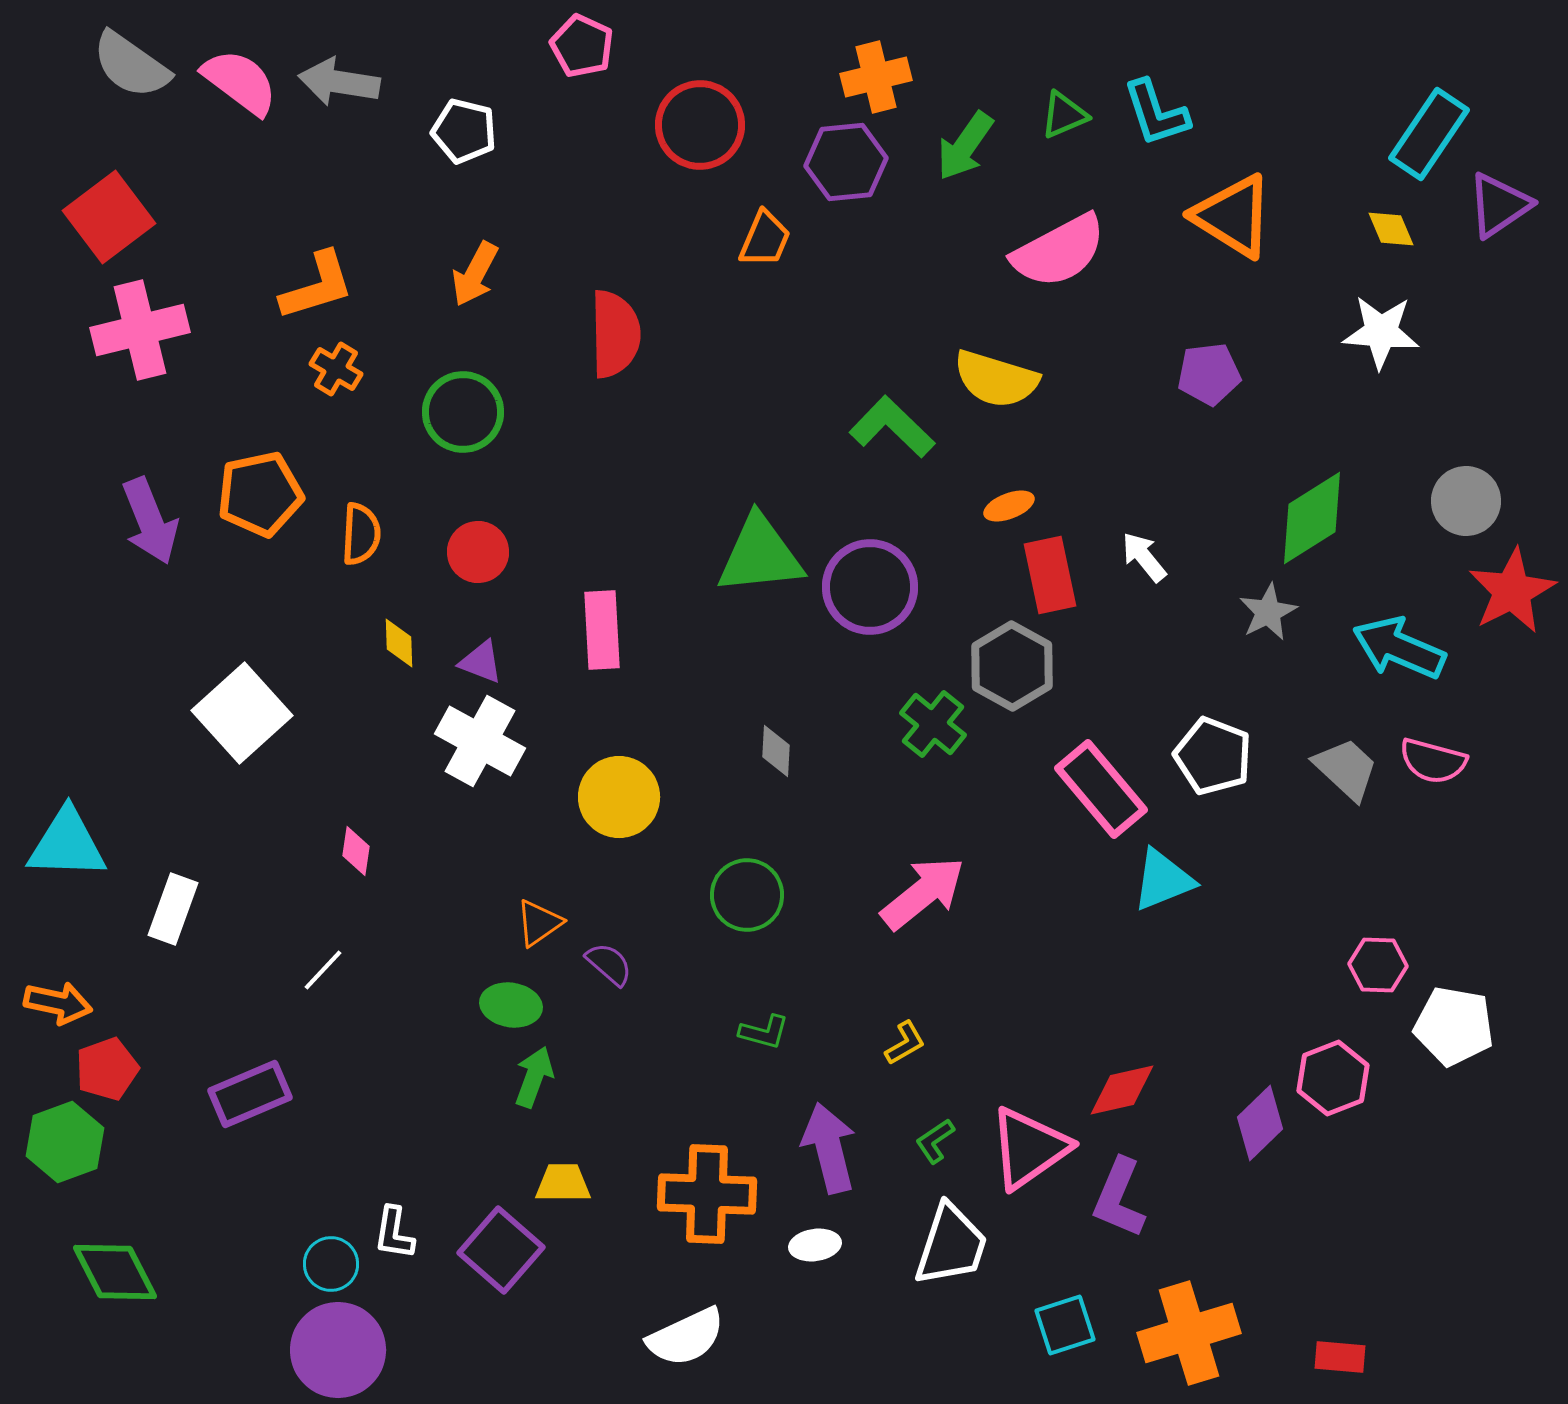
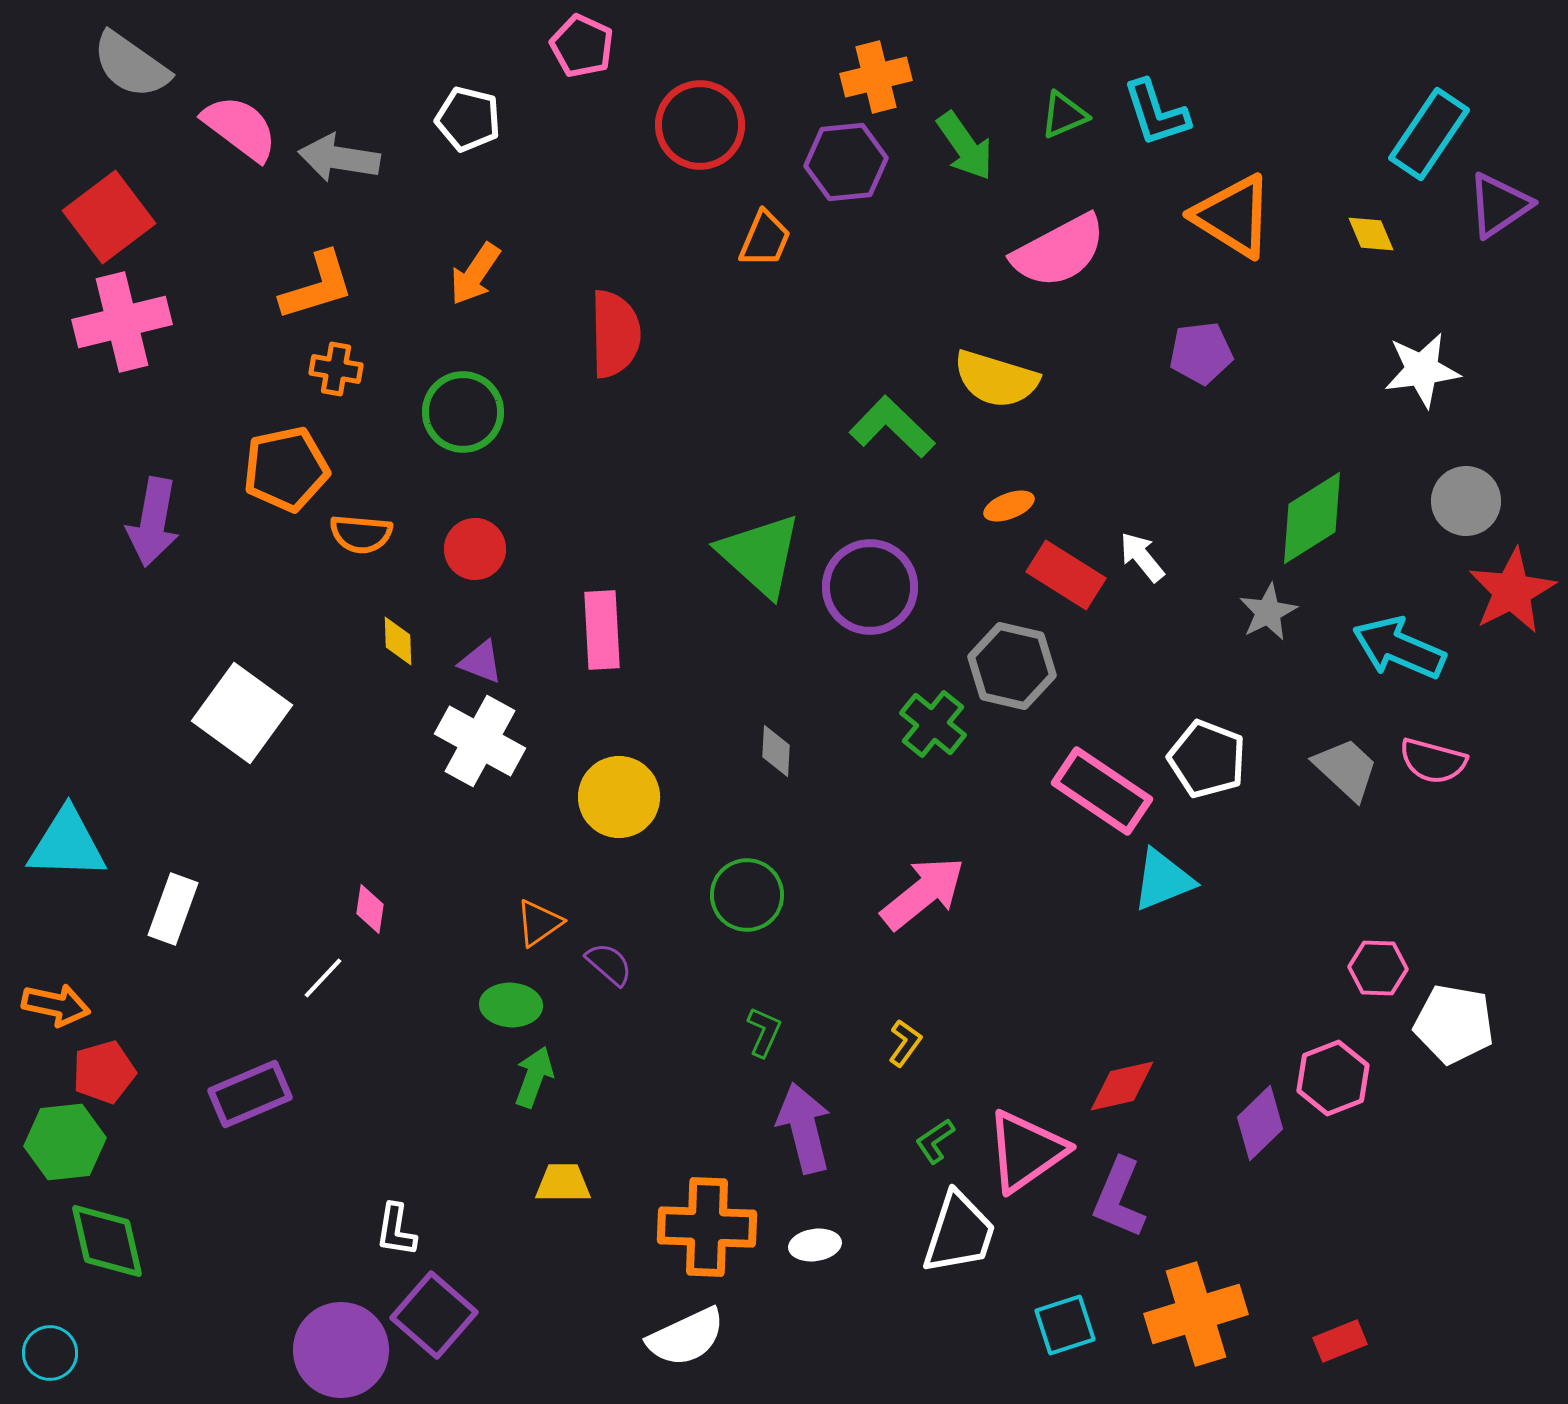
pink semicircle at (240, 82): moved 46 px down
gray arrow at (339, 82): moved 76 px down
white pentagon at (464, 131): moved 4 px right, 12 px up
green arrow at (965, 146): rotated 70 degrees counterclockwise
yellow diamond at (1391, 229): moved 20 px left, 5 px down
orange arrow at (475, 274): rotated 6 degrees clockwise
pink cross at (140, 330): moved 18 px left, 8 px up
white star at (1381, 332): moved 41 px right, 38 px down; rotated 12 degrees counterclockwise
orange cross at (336, 369): rotated 21 degrees counterclockwise
purple pentagon at (1209, 374): moved 8 px left, 21 px up
orange pentagon at (260, 494): moved 26 px right, 25 px up
purple arrow at (150, 521): moved 3 px right, 1 px down; rotated 32 degrees clockwise
orange semicircle at (361, 534): rotated 92 degrees clockwise
red circle at (478, 552): moved 3 px left, 3 px up
green triangle at (760, 555): rotated 48 degrees clockwise
white arrow at (1144, 557): moved 2 px left
red rectangle at (1050, 575): moved 16 px right; rotated 46 degrees counterclockwise
yellow diamond at (399, 643): moved 1 px left, 2 px up
gray hexagon at (1012, 666): rotated 16 degrees counterclockwise
white square at (242, 713): rotated 12 degrees counterclockwise
white pentagon at (1213, 756): moved 6 px left, 3 px down
pink rectangle at (1101, 789): moved 1 px right, 2 px down; rotated 16 degrees counterclockwise
pink diamond at (356, 851): moved 14 px right, 58 px down
pink hexagon at (1378, 965): moved 3 px down
white line at (323, 970): moved 8 px down
orange arrow at (58, 1003): moved 2 px left, 2 px down
green ellipse at (511, 1005): rotated 6 degrees counterclockwise
white pentagon at (1454, 1026): moved 2 px up
green L-shape at (764, 1032): rotated 81 degrees counterclockwise
yellow L-shape at (905, 1043): rotated 24 degrees counterclockwise
red pentagon at (107, 1069): moved 3 px left, 3 px down; rotated 4 degrees clockwise
red diamond at (1122, 1090): moved 4 px up
green hexagon at (65, 1142): rotated 14 degrees clockwise
purple arrow at (829, 1148): moved 25 px left, 20 px up
pink triangle at (1029, 1148): moved 3 px left, 3 px down
orange cross at (707, 1194): moved 33 px down
white L-shape at (394, 1233): moved 2 px right, 3 px up
white trapezoid at (951, 1245): moved 8 px right, 12 px up
purple square at (501, 1250): moved 67 px left, 65 px down
cyan circle at (331, 1264): moved 281 px left, 89 px down
green diamond at (115, 1272): moved 8 px left, 31 px up; rotated 14 degrees clockwise
orange cross at (1189, 1333): moved 7 px right, 19 px up
purple circle at (338, 1350): moved 3 px right
red rectangle at (1340, 1357): moved 16 px up; rotated 27 degrees counterclockwise
